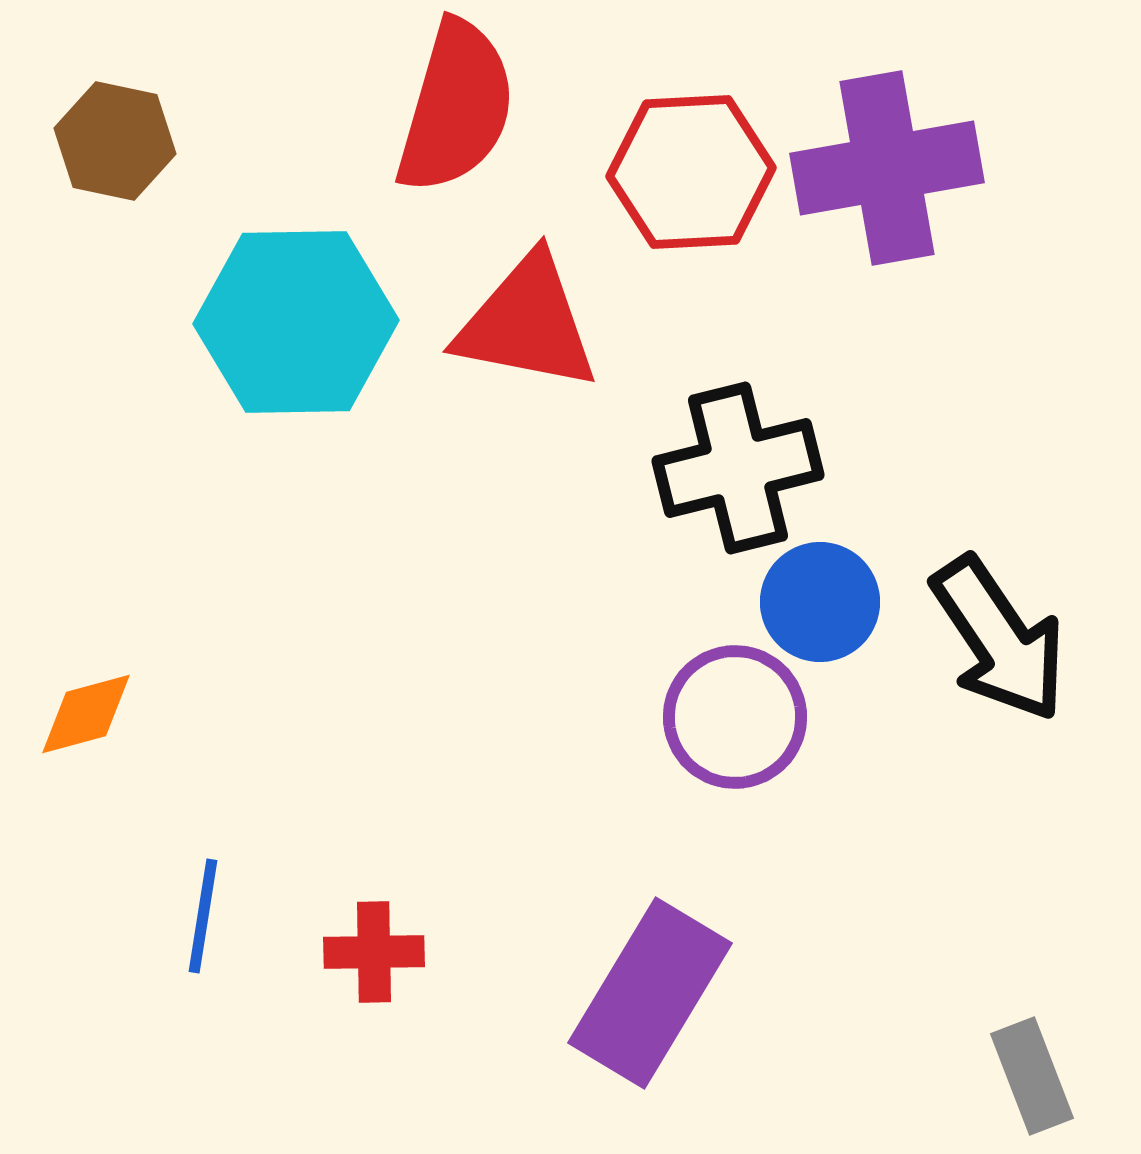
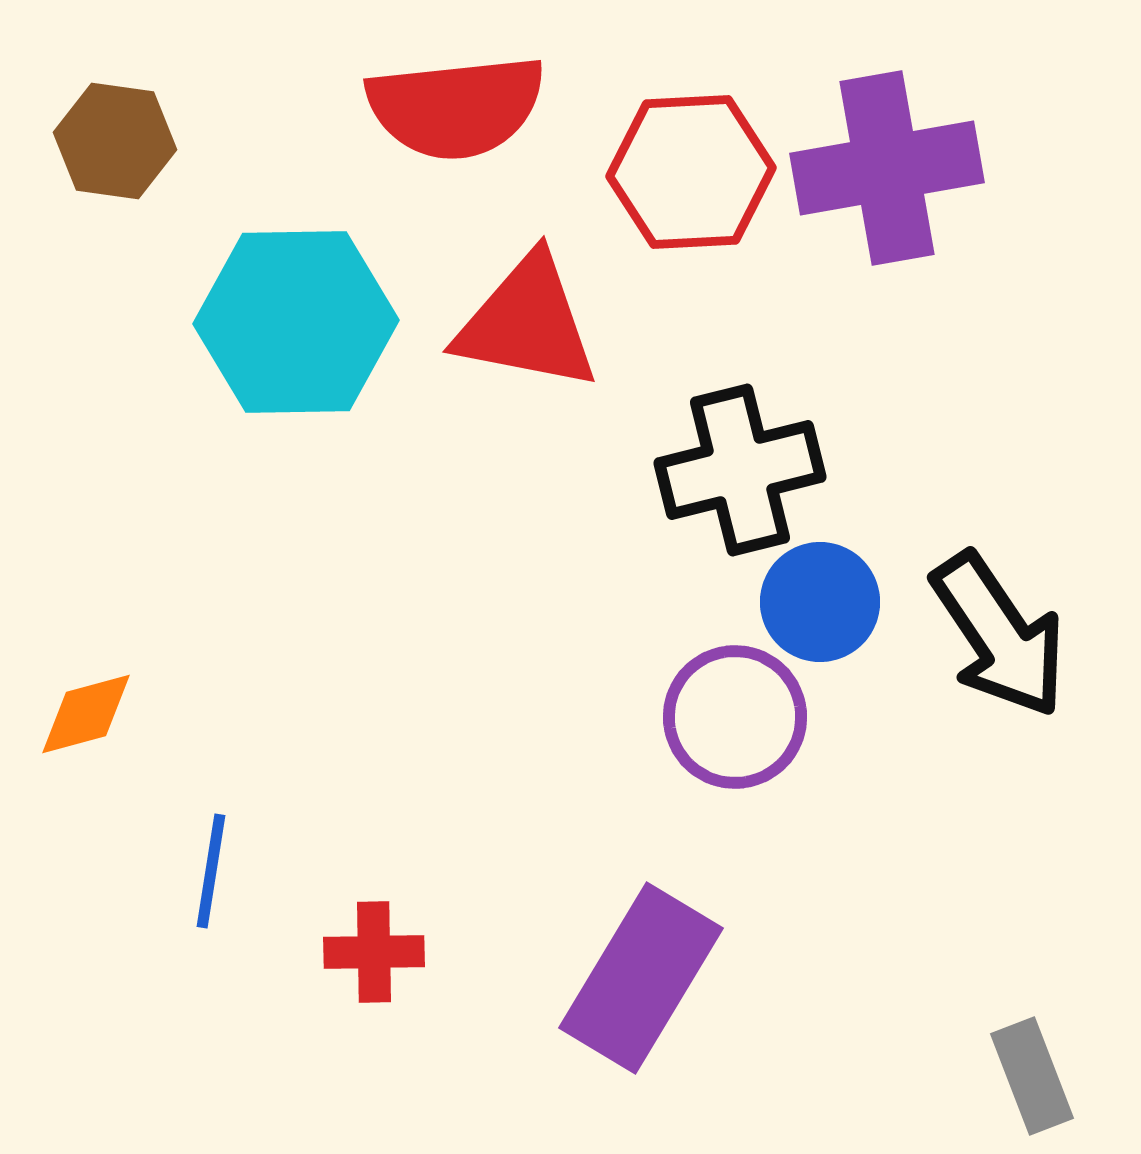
red semicircle: rotated 68 degrees clockwise
brown hexagon: rotated 4 degrees counterclockwise
black cross: moved 2 px right, 2 px down
black arrow: moved 4 px up
blue line: moved 8 px right, 45 px up
purple rectangle: moved 9 px left, 15 px up
